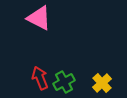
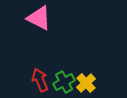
red arrow: moved 2 px down
yellow cross: moved 16 px left
